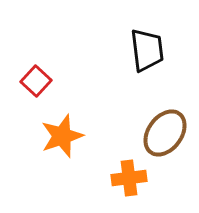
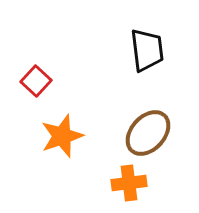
brown ellipse: moved 17 px left; rotated 6 degrees clockwise
orange cross: moved 5 px down
